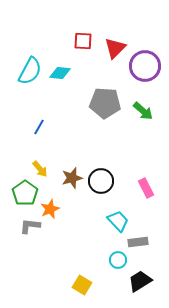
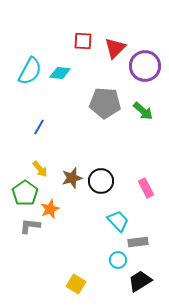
yellow square: moved 6 px left, 1 px up
